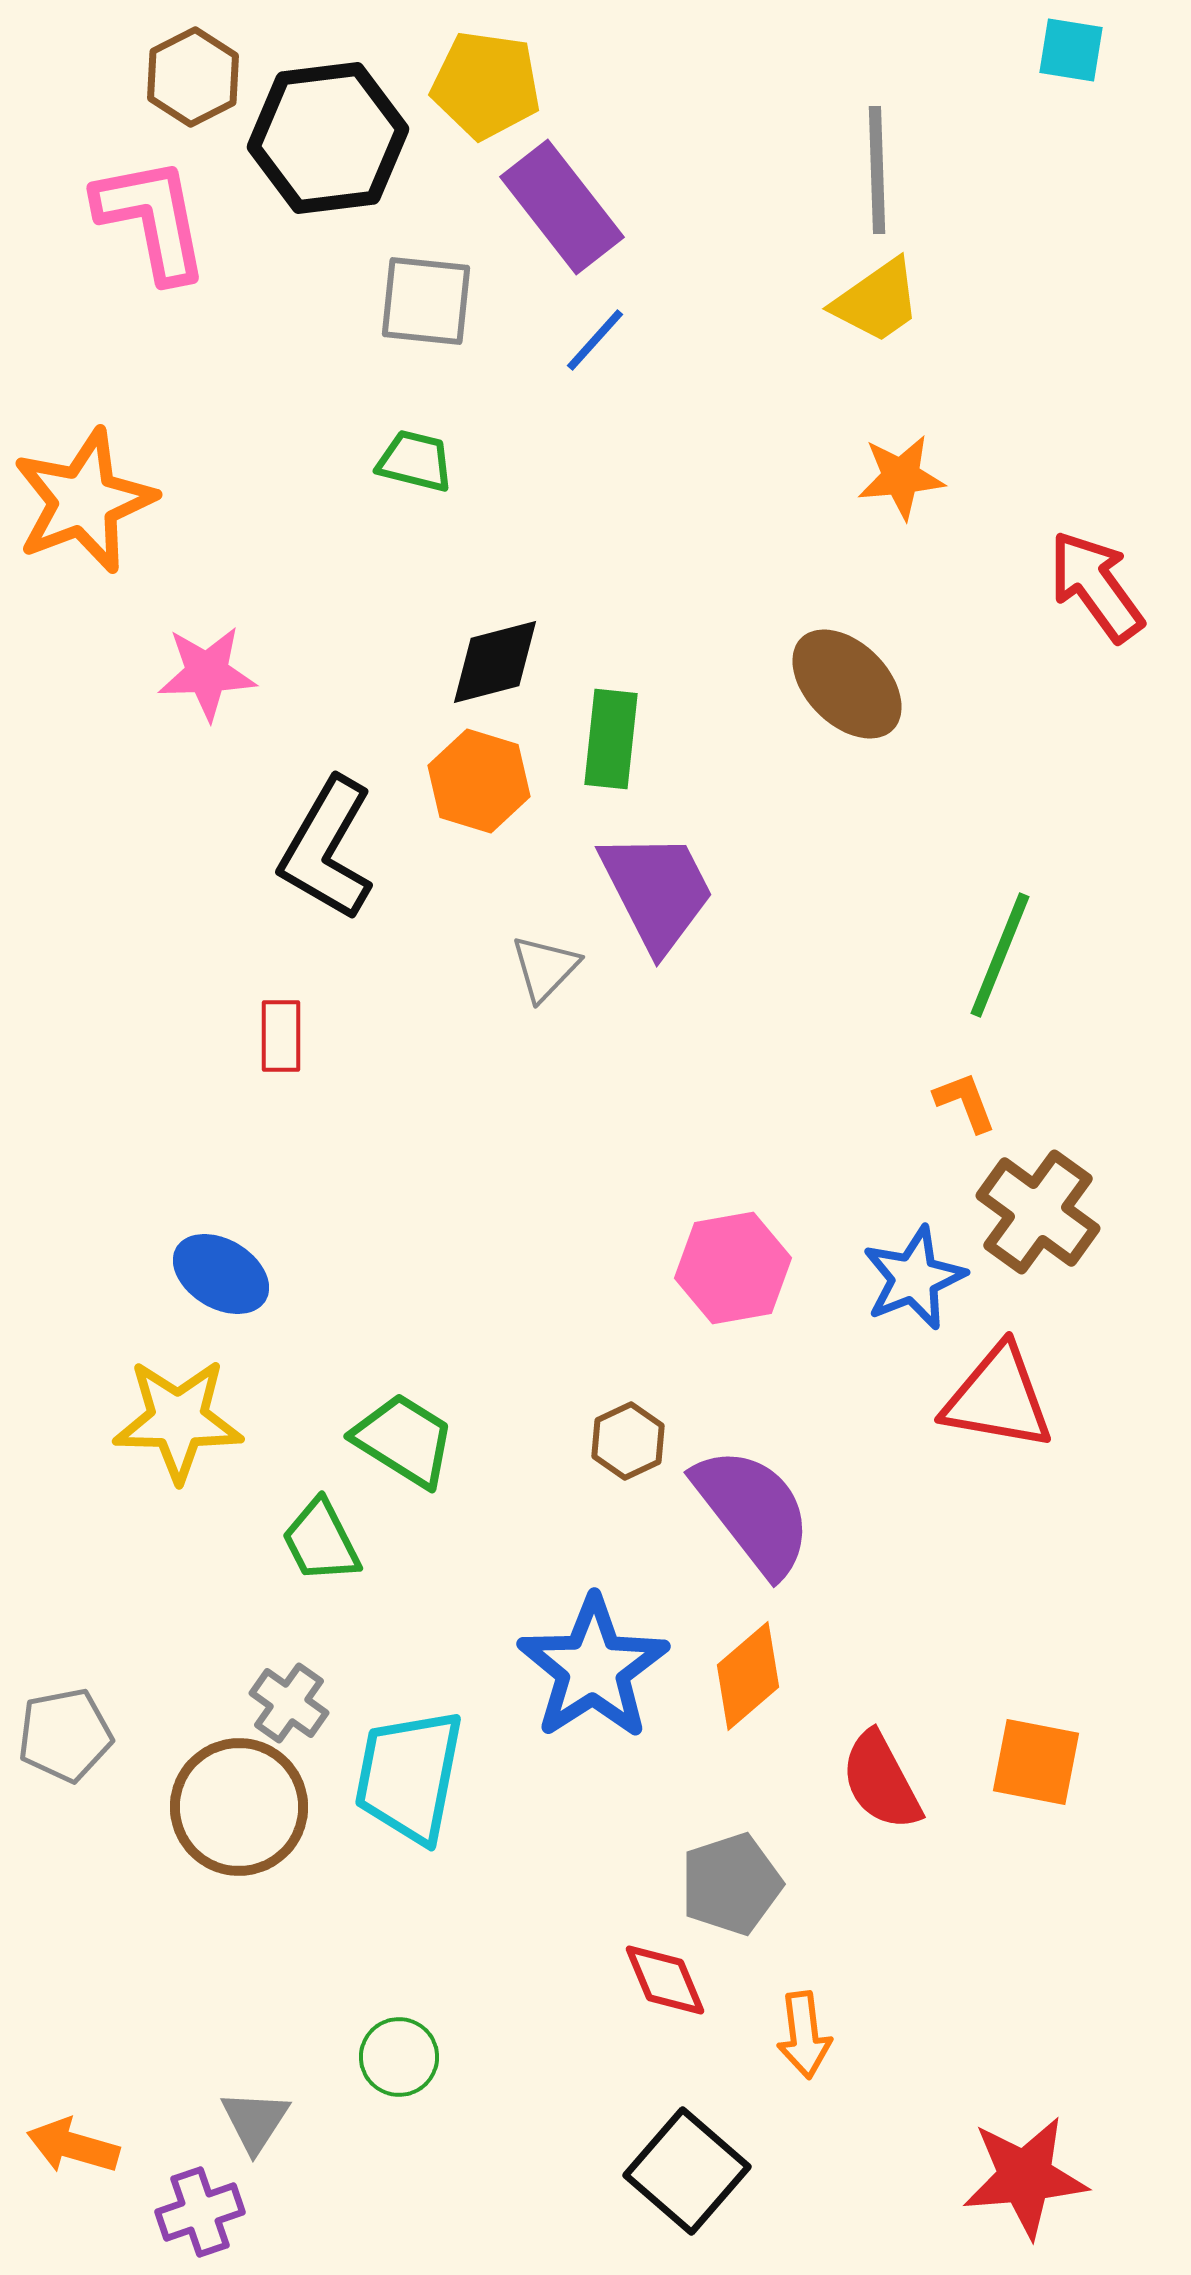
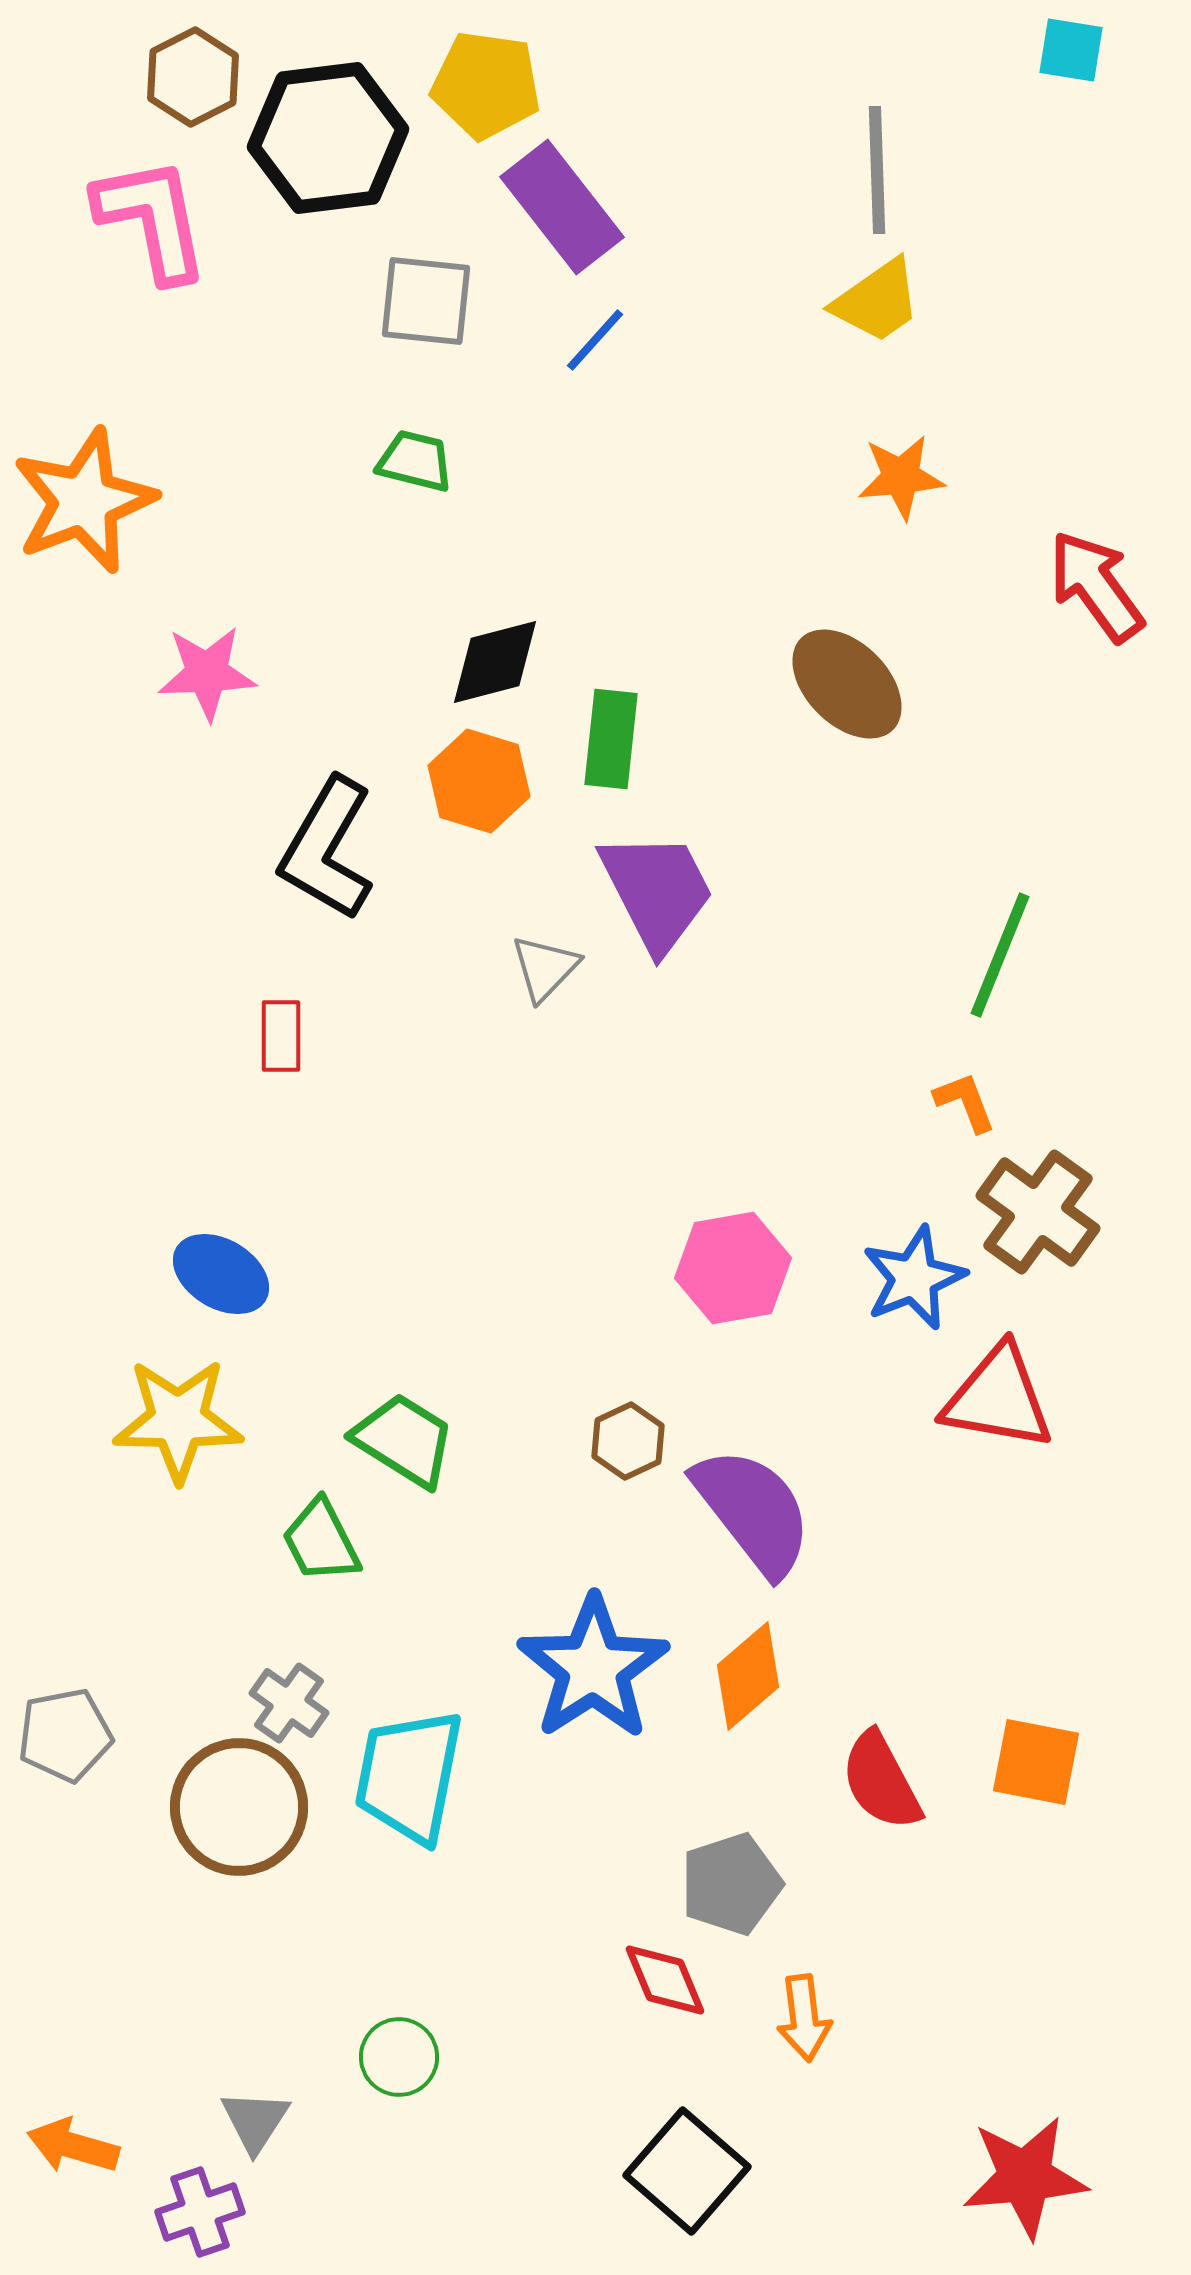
orange arrow at (804, 2035): moved 17 px up
